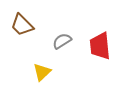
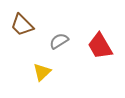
gray semicircle: moved 3 px left
red trapezoid: rotated 24 degrees counterclockwise
